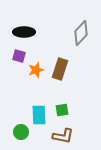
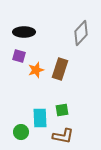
cyan rectangle: moved 1 px right, 3 px down
